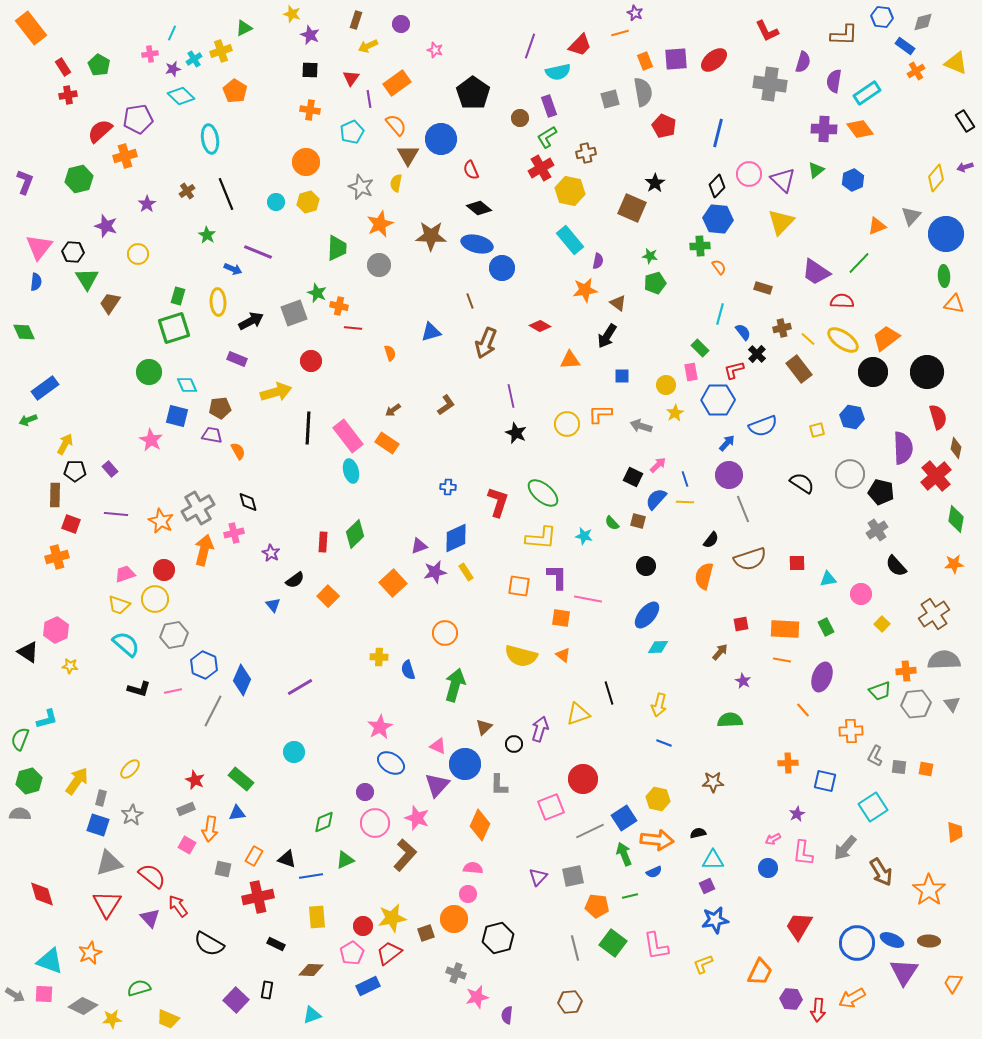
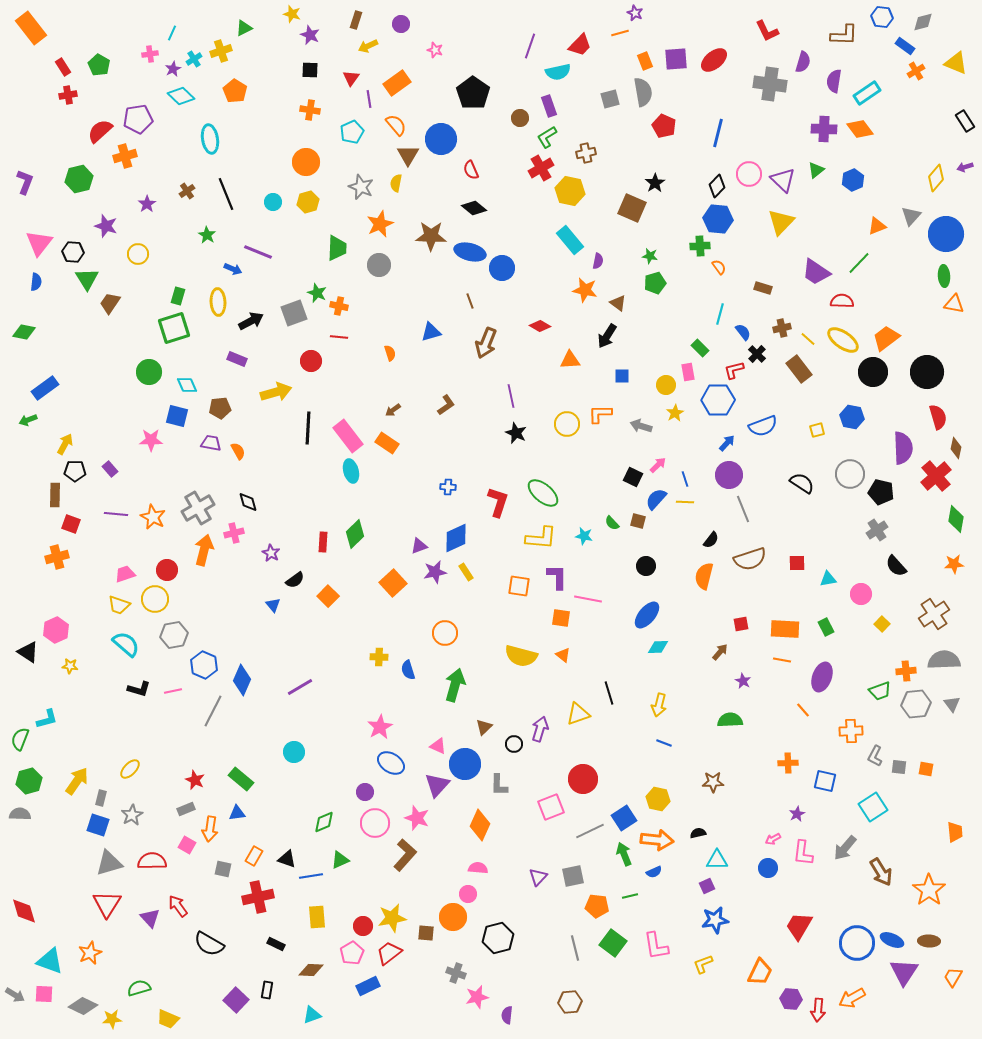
purple star at (173, 69): rotated 14 degrees counterclockwise
cyan circle at (276, 202): moved 3 px left
black diamond at (479, 208): moved 5 px left
blue ellipse at (477, 244): moved 7 px left, 8 px down
pink triangle at (39, 247): moved 4 px up
orange star at (585, 290): rotated 20 degrees clockwise
red line at (353, 328): moved 14 px left, 9 px down
green diamond at (24, 332): rotated 55 degrees counterclockwise
pink rectangle at (691, 372): moved 3 px left
purple trapezoid at (212, 435): moved 1 px left, 8 px down
pink star at (151, 440): rotated 30 degrees counterclockwise
orange star at (161, 521): moved 8 px left, 4 px up
red circle at (164, 570): moved 3 px right
green triangle at (345, 860): moved 5 px left
cyan triangle at (713, 860): moved 4 px right
pink semicircle at (473, 868): moved 5 px right
red semicircle at (152, 876): moved 15 px up; rotated 40 degrees counterclockwise
red diamond at (42, 894): moved 18 px left, 17 px down
orange circle at (454, 919): moved 1 px left, 2 px up
brown square at (426, 933): rotated 24 degrees clockwise
orange trapezoid at (953, 983): moved 6 px up
